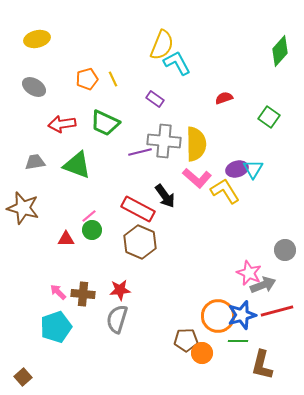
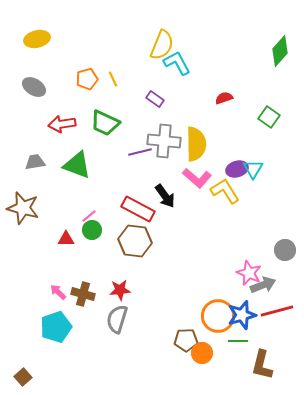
brown hexagon at (140, 242): moved 5 px left, 1 px up; rotated 16 degrees counterclockwise
brown cross at (83, 294): rotated 10 degrees clockwise
